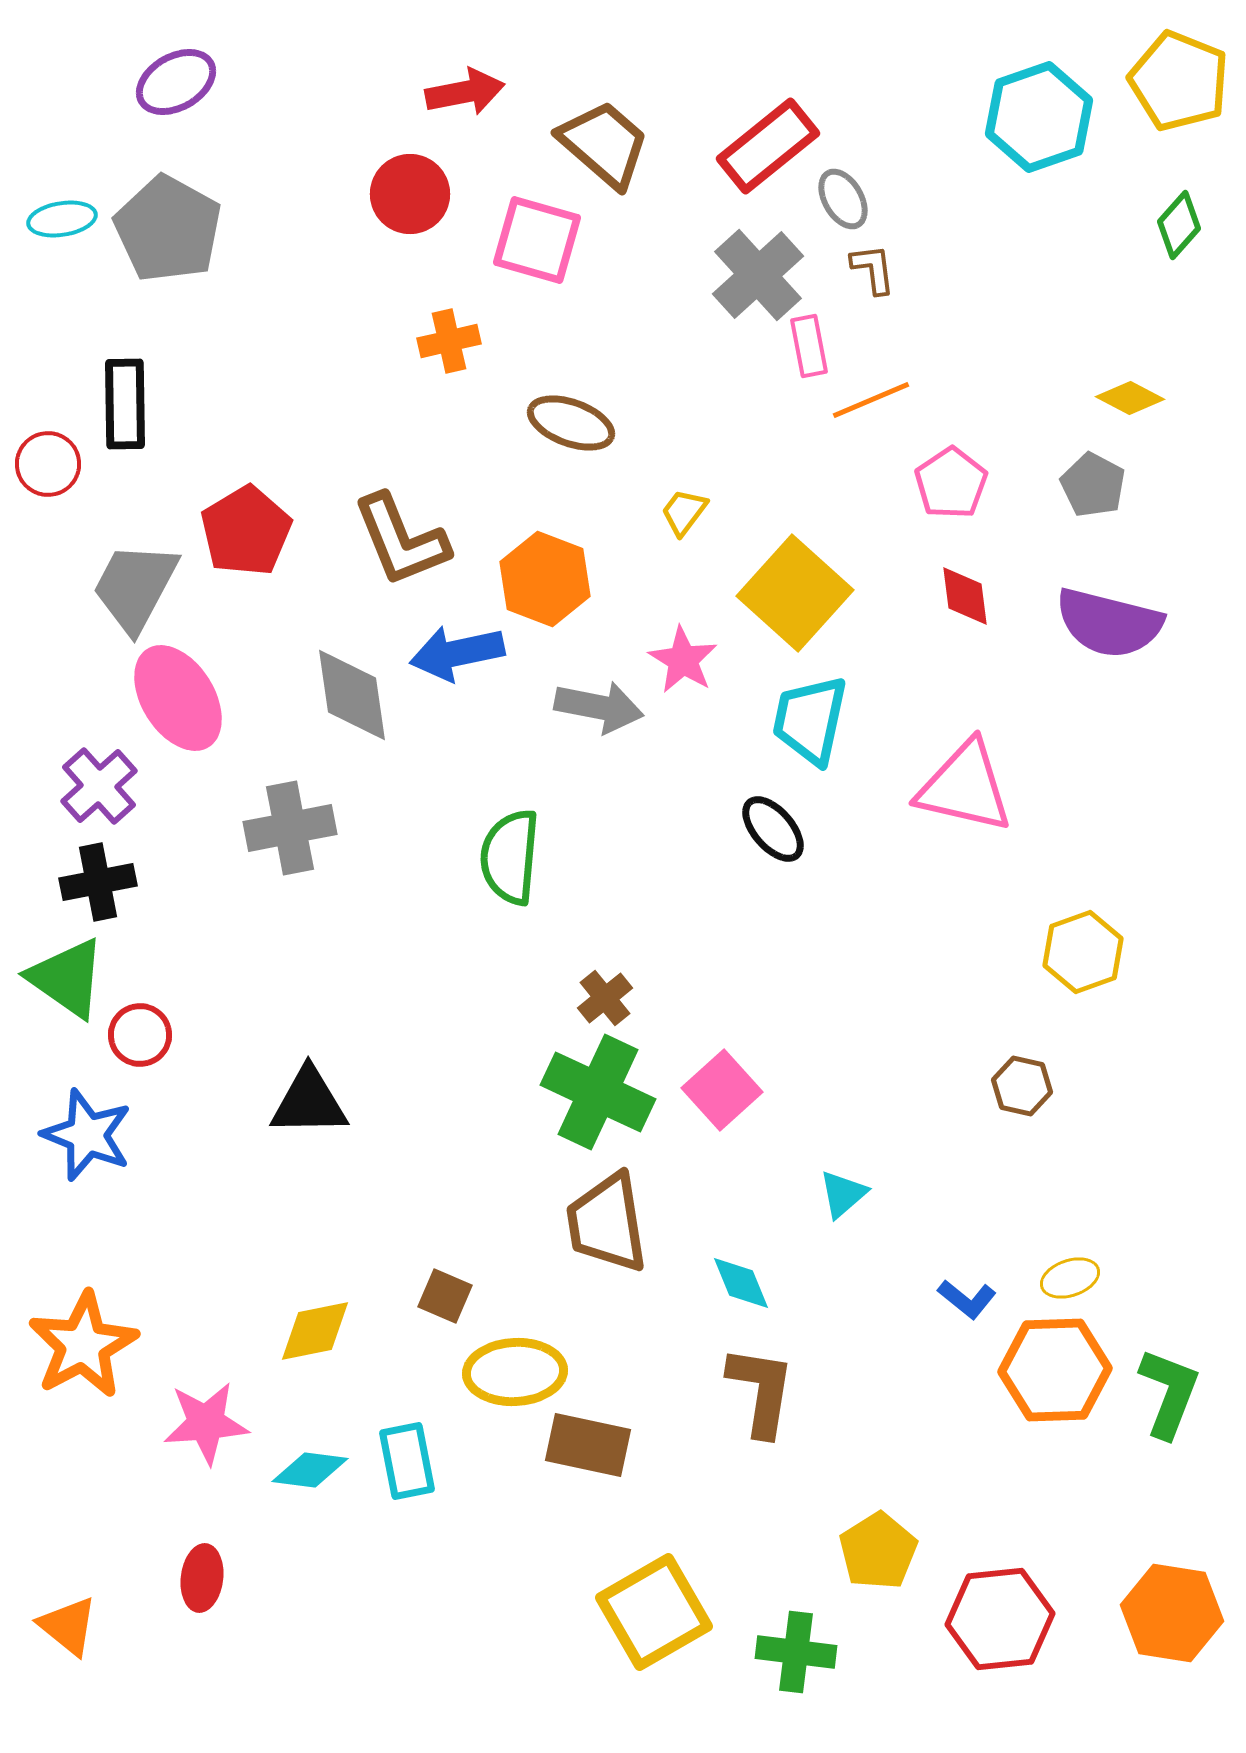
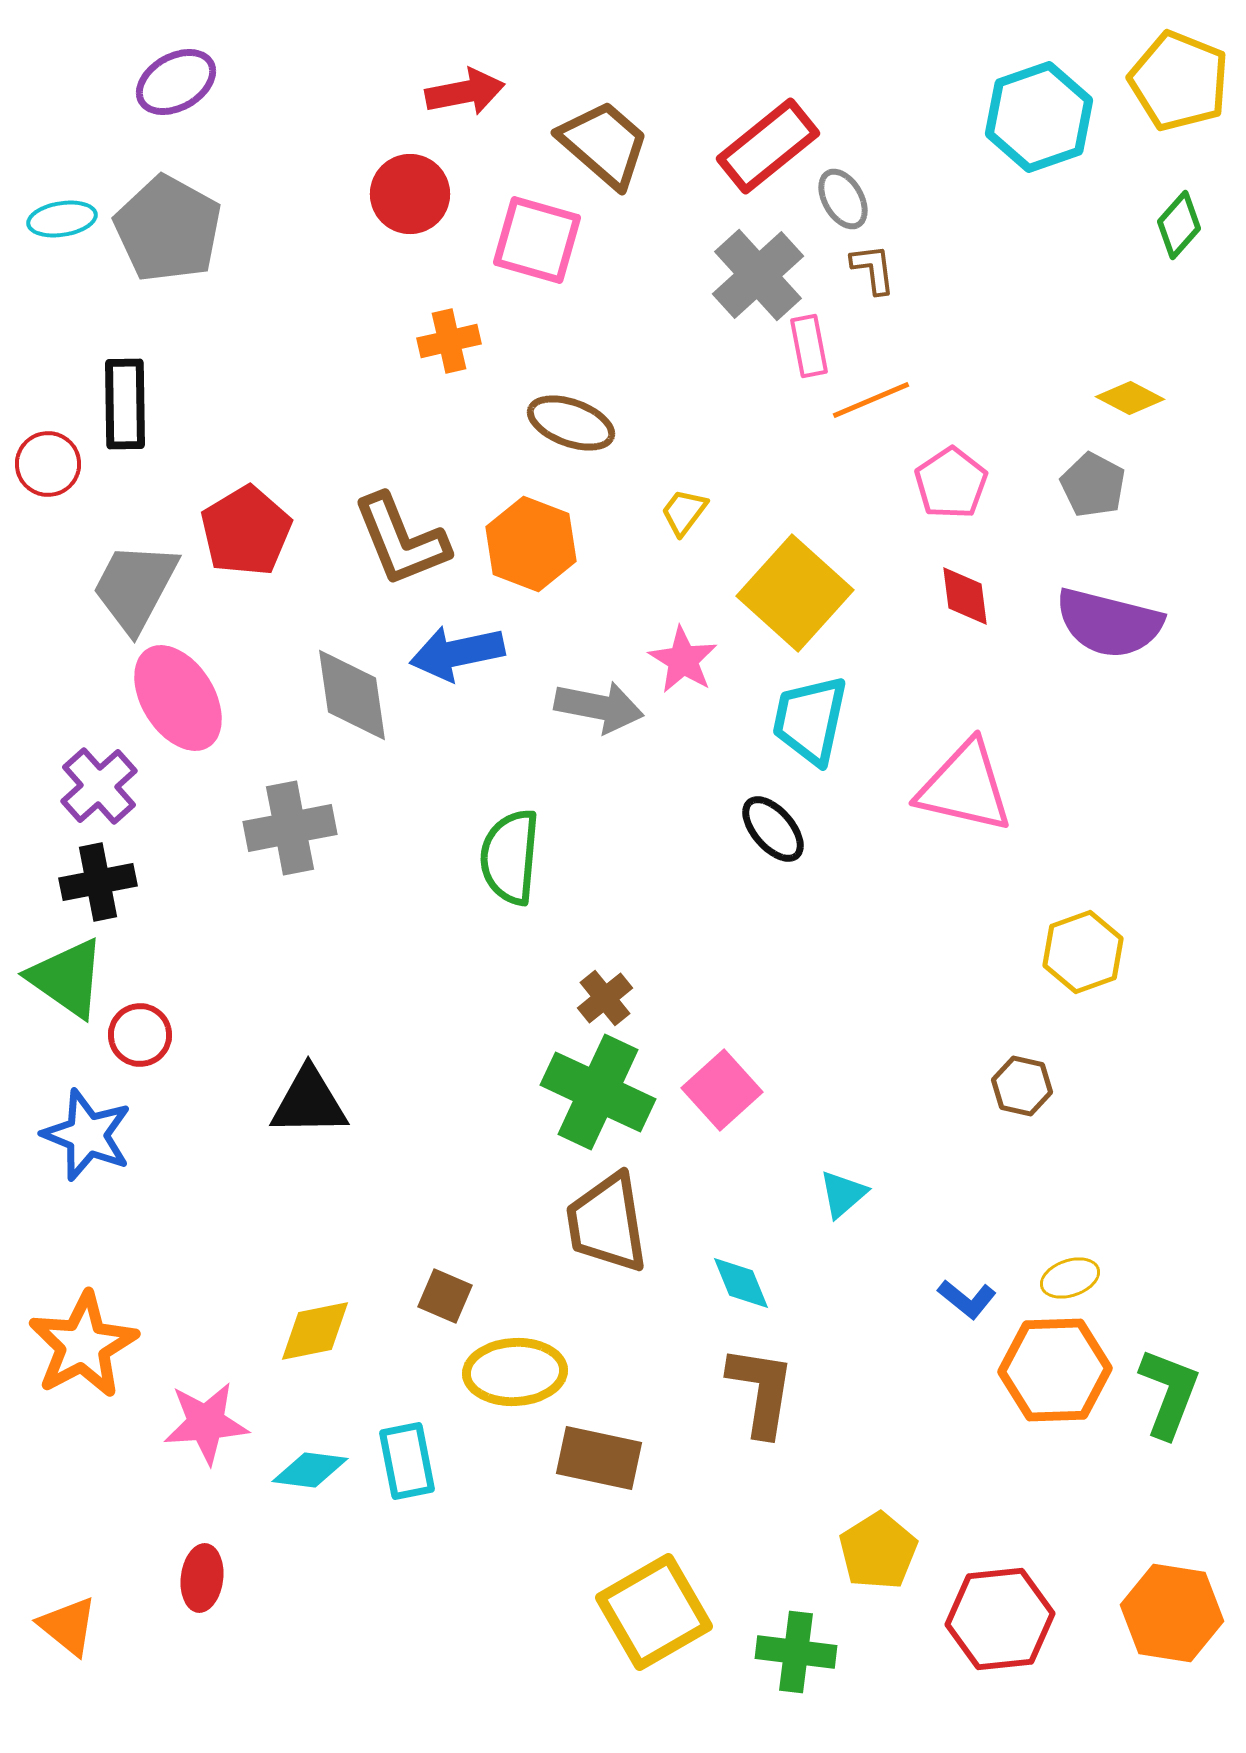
orange hexagon at (545, 579): moved 14 px left, 35 px up
brown rectangle at (588, 1445): moved 11 px right, 13 px down
